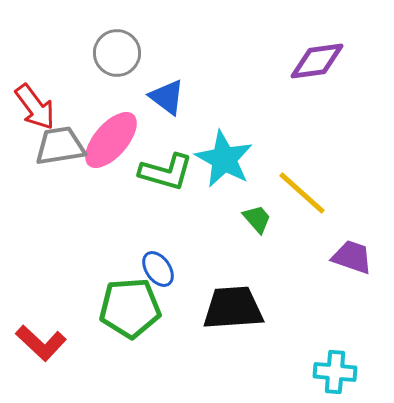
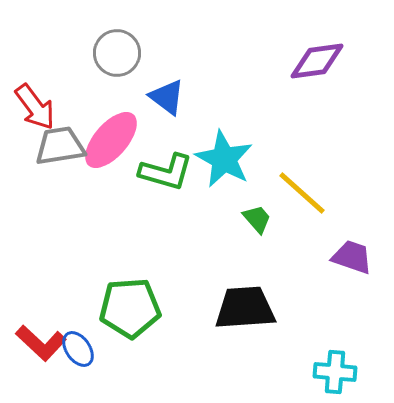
blue ellipse: moved 80 px left, 80 px down
black trapezoid: moved 12 px right
